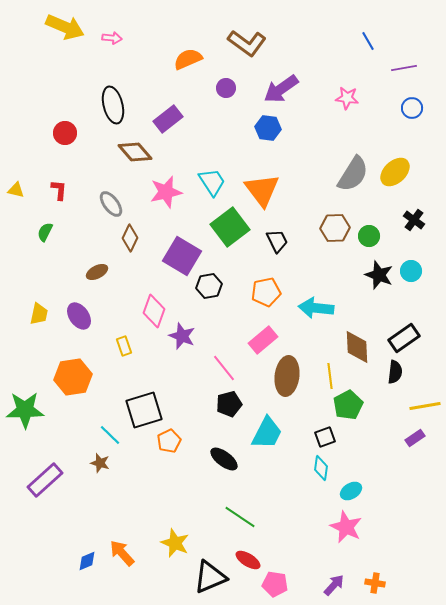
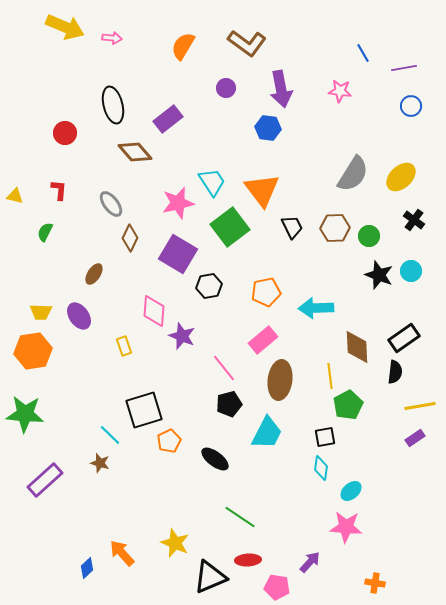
blue line at (368, 41): moved 5 px left, 12 px down
orange semicircle at (188, 59): moved 5 px left, 13 px up; rotated 36 degrees counterclockwise
purple arrow at (281, 89): rotated 66 degrees counterclockwise
pink star at (347, 98): moved 7 px left, 7 px up
blue circle at (412, 108): moved 1 px left, 2 px up
yellow ellipse at (395, 172): moved 6 px right, 5 px down
yellow triangle at (16, 190): moved 1 px left, 6 px down
pink star at (166, 192): moved 12 px right, 11 px down
black trapezoid at (277, 241): moved 15 px right, 14 px up
purple square at (182, 256): moved 4 px left, 2 px up
brown ellipse at (97, 272): moved 3 px left, 2 px down; rotated 30 degrees counterclockwise
cyan arrow at (316, 308): rotated 8 degrees counterclockwise
pink diamond at (154, 311): rotated 16 degrees counterclockwise
yellow trapezoid at (39, 314): moved 2 px right, 2 px up; rotated 80 degrees clockwise
brown ellipse at (287, 376): moved 7 px left, 4 px down
orange hexagon at (73, 377): moved 40 px left, 26 px up
yellow line at (425, 406): moved 5 px left
green star at (25, 410): moved 4 px down; rotated 6 degrees clockwise
black square at (325, 437): rotated 10 degrees clockwise
black ellipse at (224, 459): moved 9 px left
cyan ellipse at (351, 491): rotated 10 degrees counterclockwise
pink star at (346, 527): rotated 20 degrees counterclockwise
red ellipse at (248, 560): rotated 35 degrees counterclockwise
blue diamond at (87, 561): moved 7 px down; rotated 20 degrees counterclockwise
pink pentagon at (275, 584): moved 2 px right, 3 px down
purple arrow at (334, 585): moved 24 px left, 23 px up
